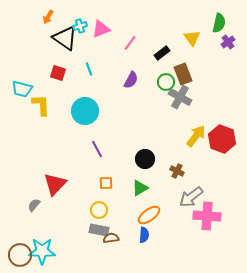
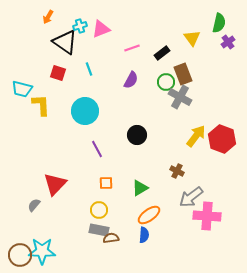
black triangle: moved 4 px down
pink line: moved 2 px right, 5 px down; rotated 35 degrees clockwise
black circle: moved 8 px left, 24 px up
